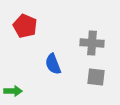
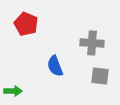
red pentagon: moved 1 px right, 2 px up
blue semicircle: moved 2 px right, 2 px down
gray square: moved 4 px right, 1 px up
